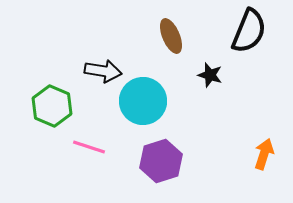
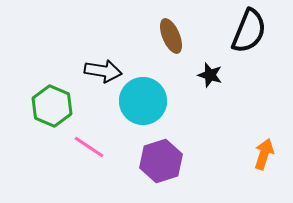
pink line: rotated 16 degrees clockwise
